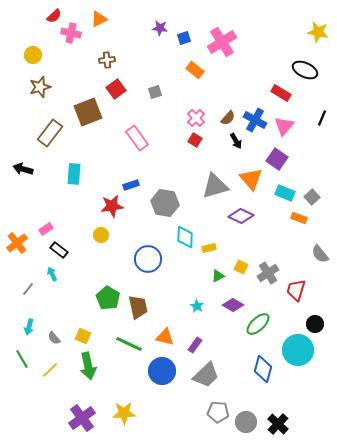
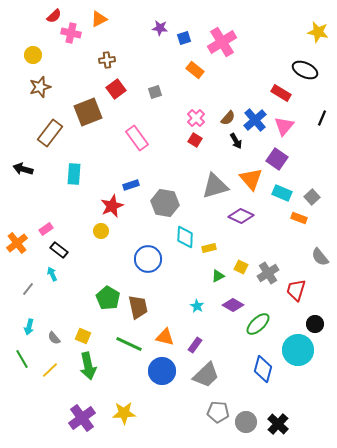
blue cross at (255, 120): rotated 20 degrees clockwise
cyan rectangle at (285, 193): moved 3 px left
red star at (112, 206): rotated 15 degrees counterclockwise
yellow circle at (101, 235): moved 4 px up
gray semicircle at (320, 254): moved 3 px down
